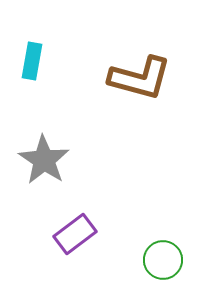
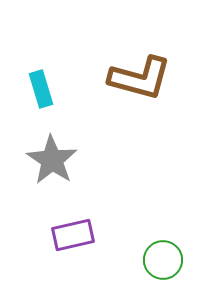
cyan rectangle: moved 9 px right, 28 px down; rotated 27 degrees counterclockwise
gray star: moved 8 px right
purple rectangle: moved 2 px left, 1 px down; rotated 24 degrees clockwise
